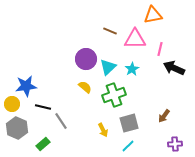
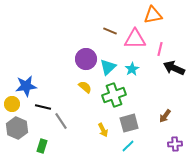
brown arrow: moved 1 px right
green rectangle: moved 1 px left, 2 px down; rotated 32 degrees counterclockwise
